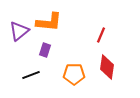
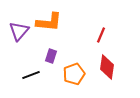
purple triangle: rotated 10 degrees counterclockwise
purple rectangle: moved 6 px right, 6 px down
orange pentagon: rotated 20 degrees counterclockwise
